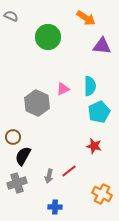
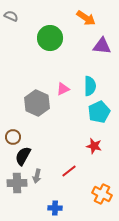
green circle: moved 2 px right, 1 px down
gray arrow: moved 12 px left
gray cross: rotated 18 degrees clockwise
blue cross: moved 1 px down
